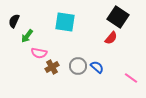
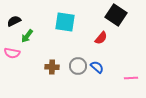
black square: moved 2 px left, 2 px up
black semicircle: rotated 40 degrees clockwise
red semicircle: moved 10 px left
pink semicircle: moved 27 px left
brown cross: rotated 32 degrees clockwise
pink line: rotated 40 degrees counterclockwise
